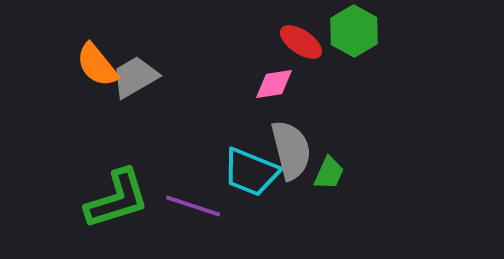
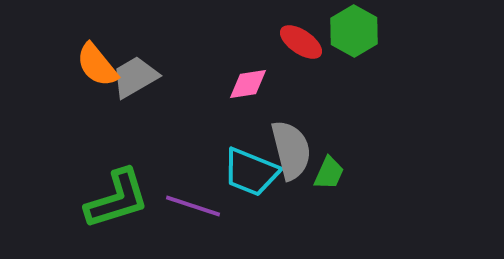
pink diamond: moved 26 px left
